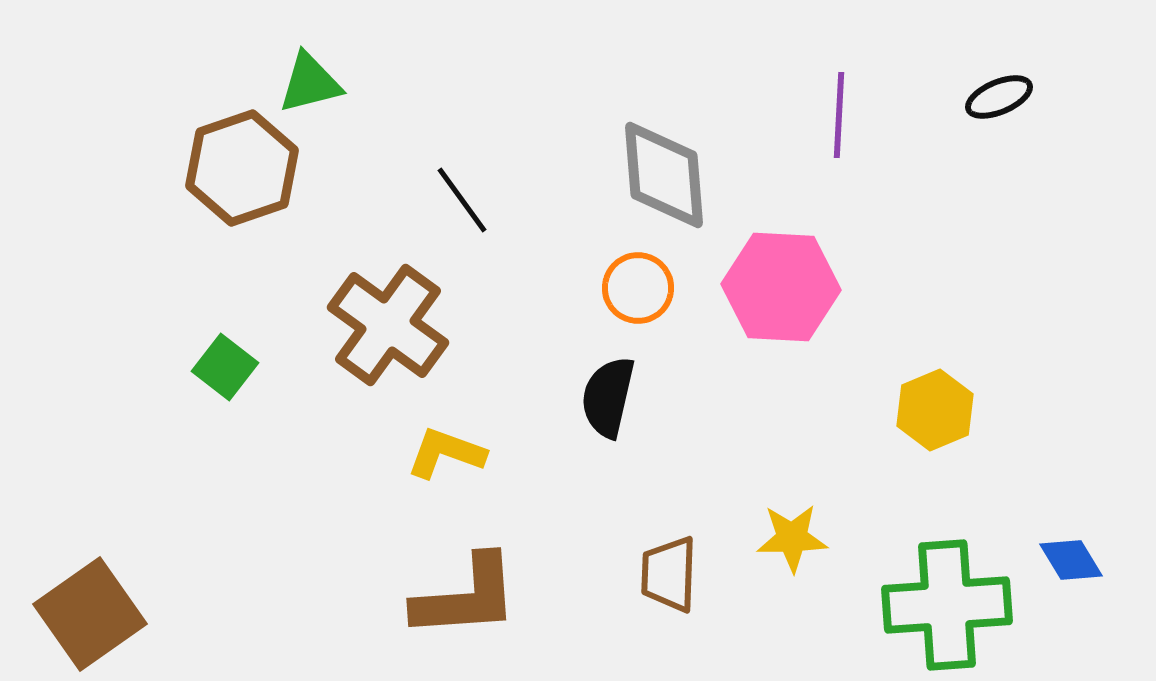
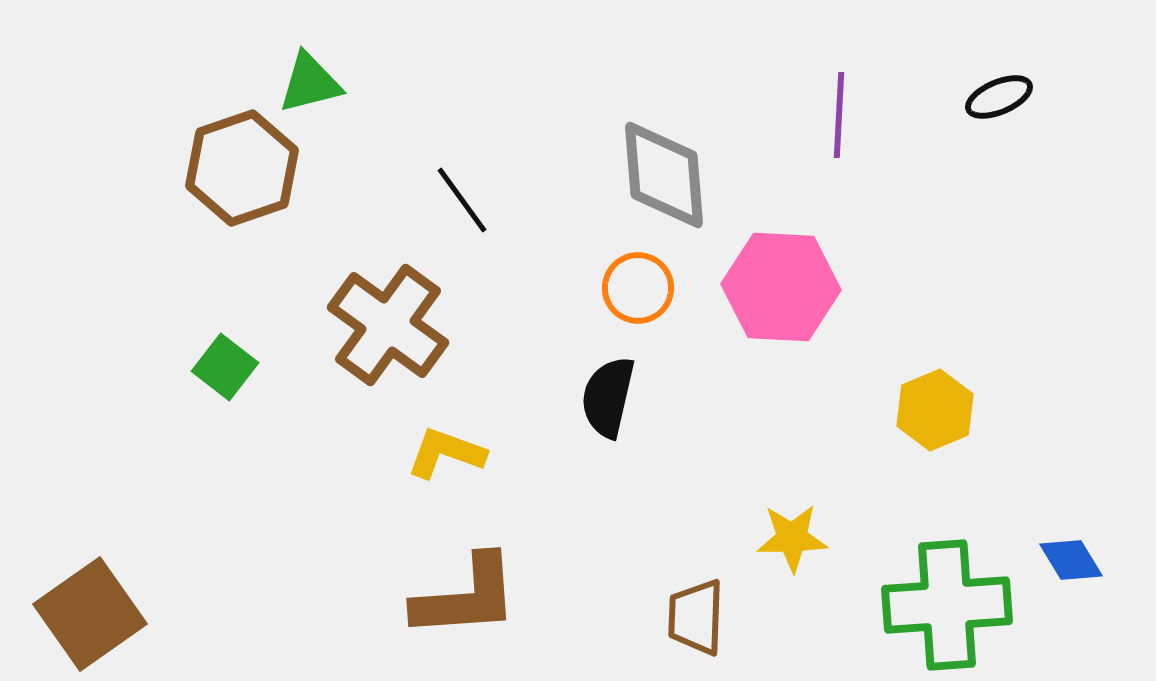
brown trapezoid: moved 27 px right, 43 px down
